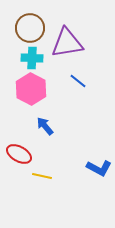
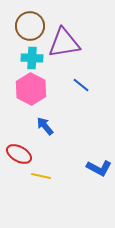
brown circle: moved 2 px up
purple triangle: moved 3 px left
blue line: moved 3 px right, 4 px down
yellow line: moved 1 px left
